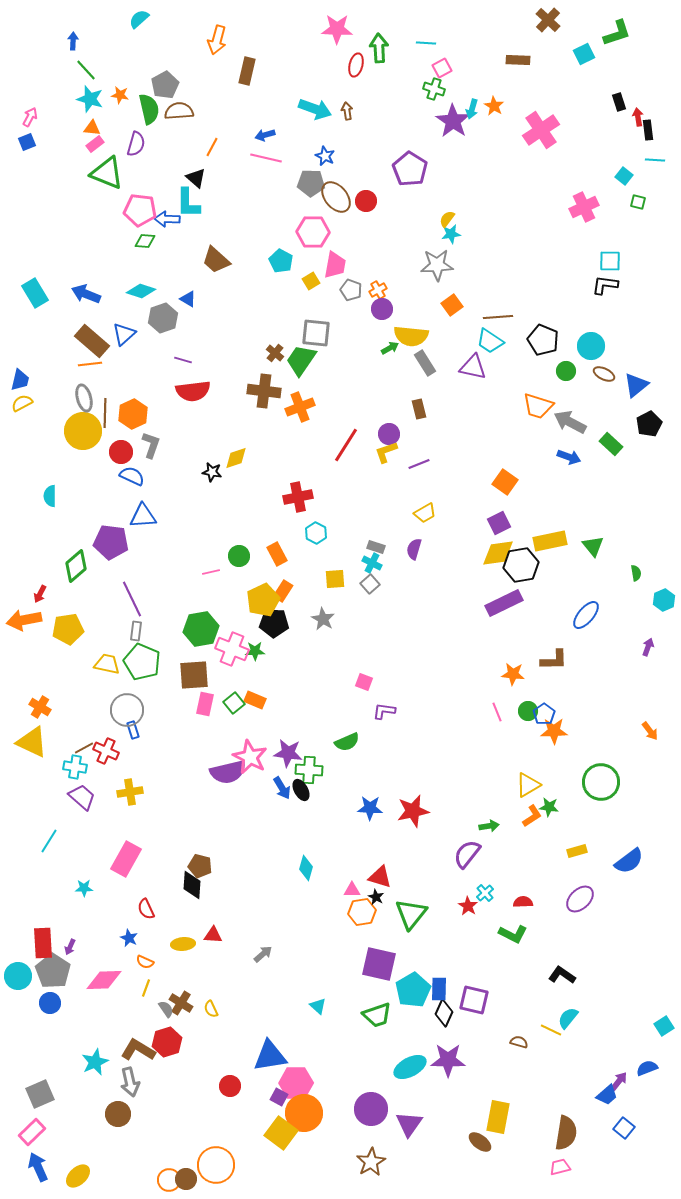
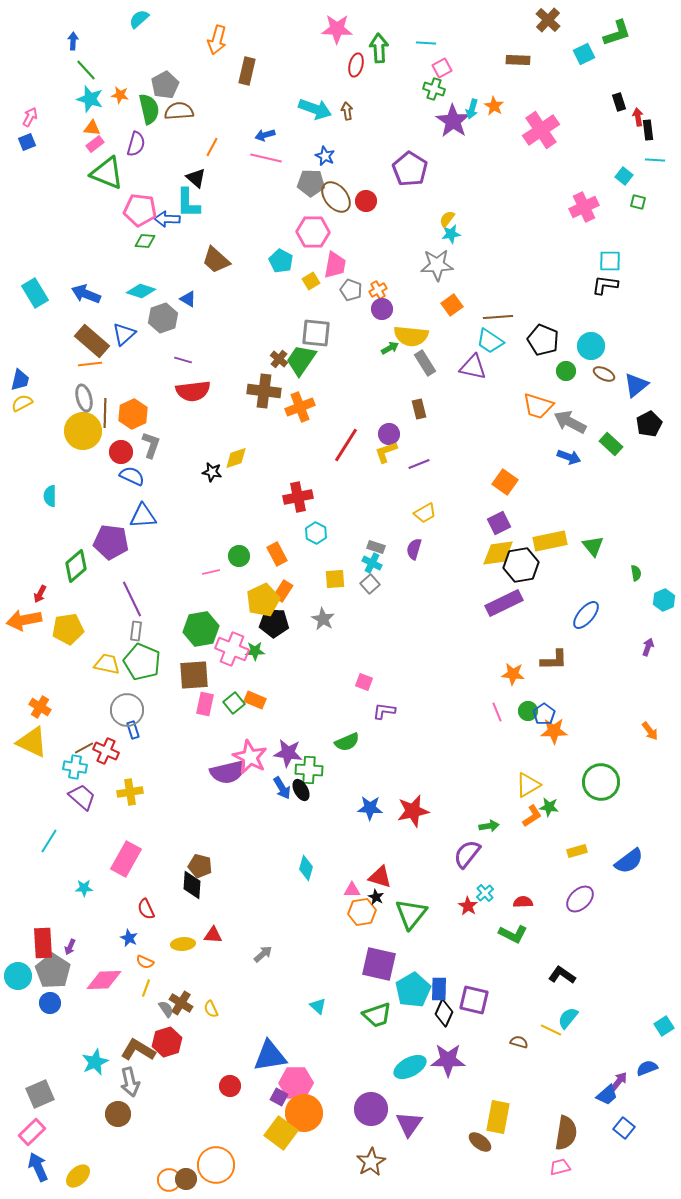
brown cross at (275, 353): moved 4 px right, 6 px down
